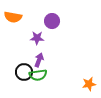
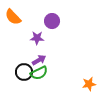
orange semicircle: rotated 36 degrees clockwise
purple arrow: rotated 40 degrees clockwise
green semicircle: moved 1 px right, 2 px up; rotated 18 degrees counterclockwise
